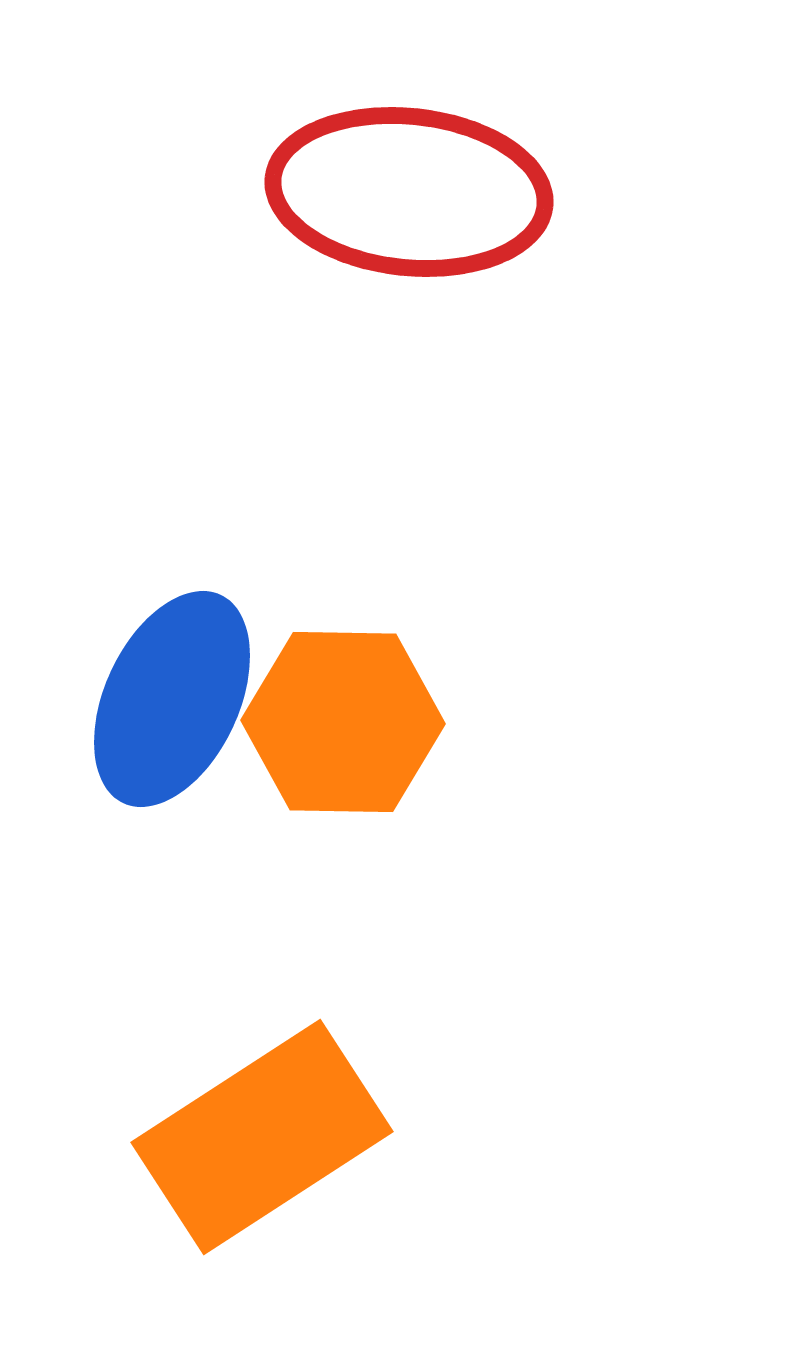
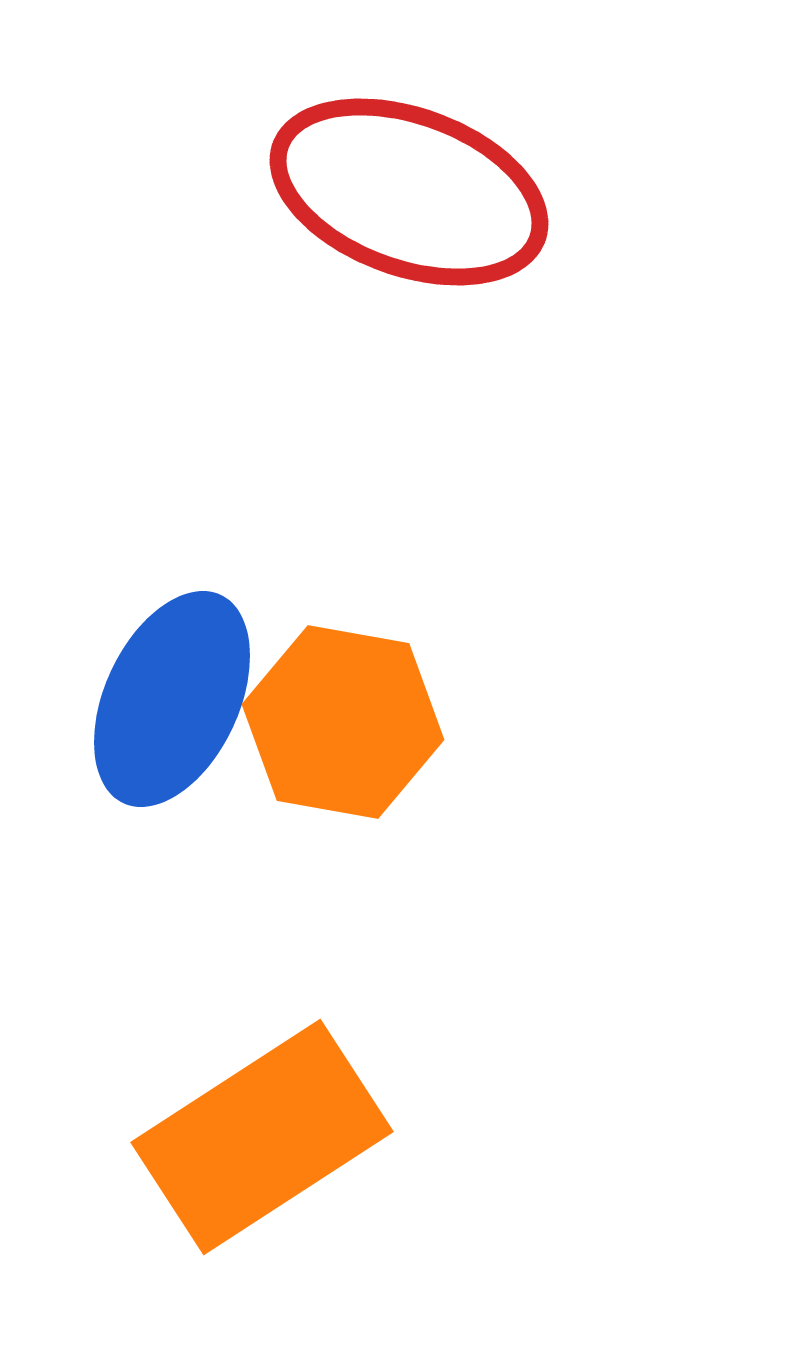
red ellipse: rotated 14 degrees clockwise
orange hexagon: rotated 9 degrees clockwise
